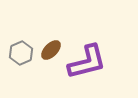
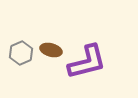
brown ellipse: rotated 60 degrees clockwise
